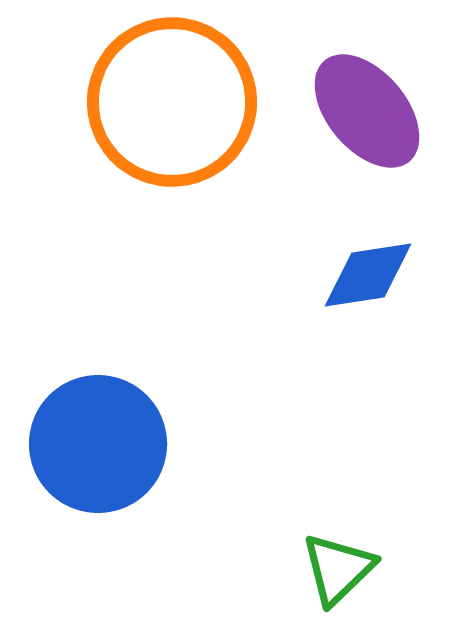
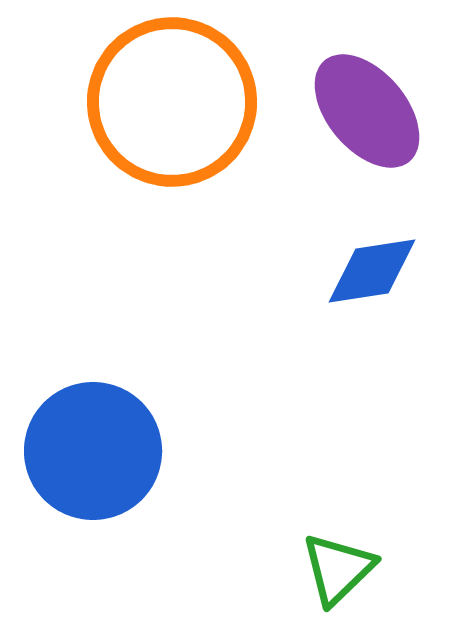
blue diamond: moved 4 px right, 4 px up
blue circle: moved 5 px left, 7 px down
